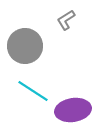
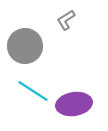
purple ellipse: moved 1 px right, 6 px up
